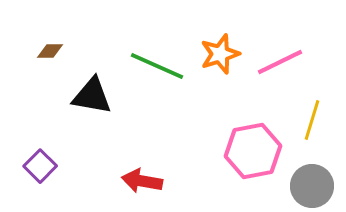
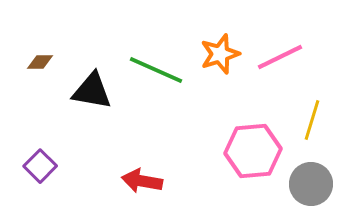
brown diamond: moved 10 px left, 11 px down
pink line: moved 5 px up
green line: moved 1 px left, 4 px down
black triangle: moved 5 px up
pink hexagon: rotated 6 degrees clockwise
gray circle: moved 1 px left, 2 px up
